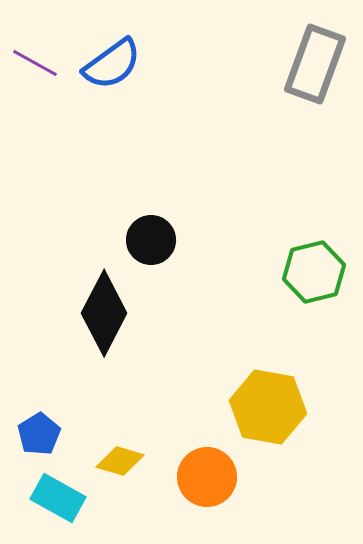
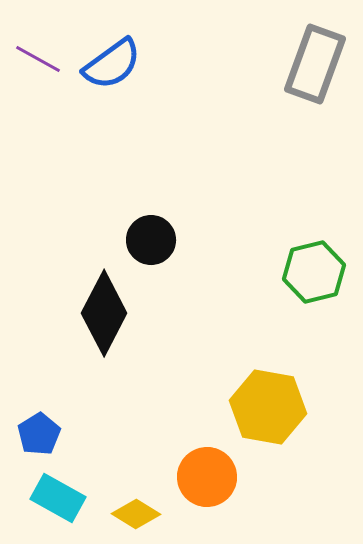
purple line: moved 3 px right, 4 px up
yellow diamond: moved 16 px right, 53 px down; rotated 15 degrees clockwise
